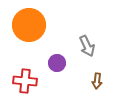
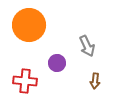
brown arrow: moved 2 px left
